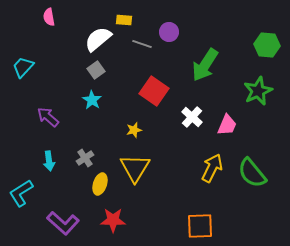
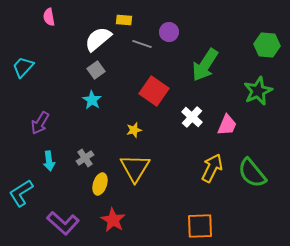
purple arrow: moved 8 px left, 6 px down; rotated 100 degrees counterclockwise
red star: rotated 30 degrees clockwise
